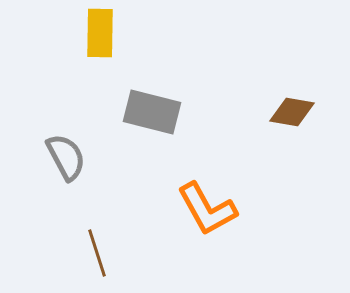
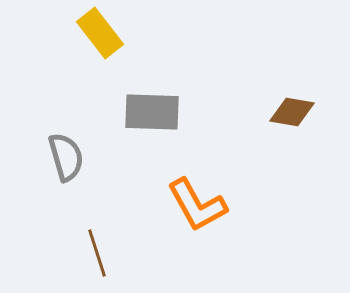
yellow rectangle: rotated 39 degrees counterclockwise
gray rectangle: rotated 12 degrees counterclockwise
gray semicircle: rotated 12 degrees clockwise
orange L-shape: moved 10 px left, 4 px up
